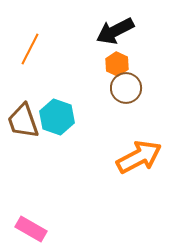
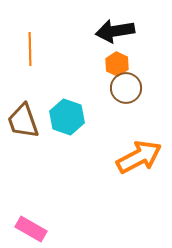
black arrow: rotated 18 degrees clockwise
orange line: rotated 28 degrees counterclockwise
cyan hexagon: moved 10 px right
